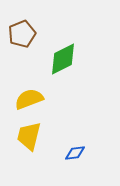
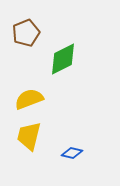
brown pentagon: moved 4 px right, 1 px up
blue diamond: moved 3 px left; rotated 20 degrees clockwise
